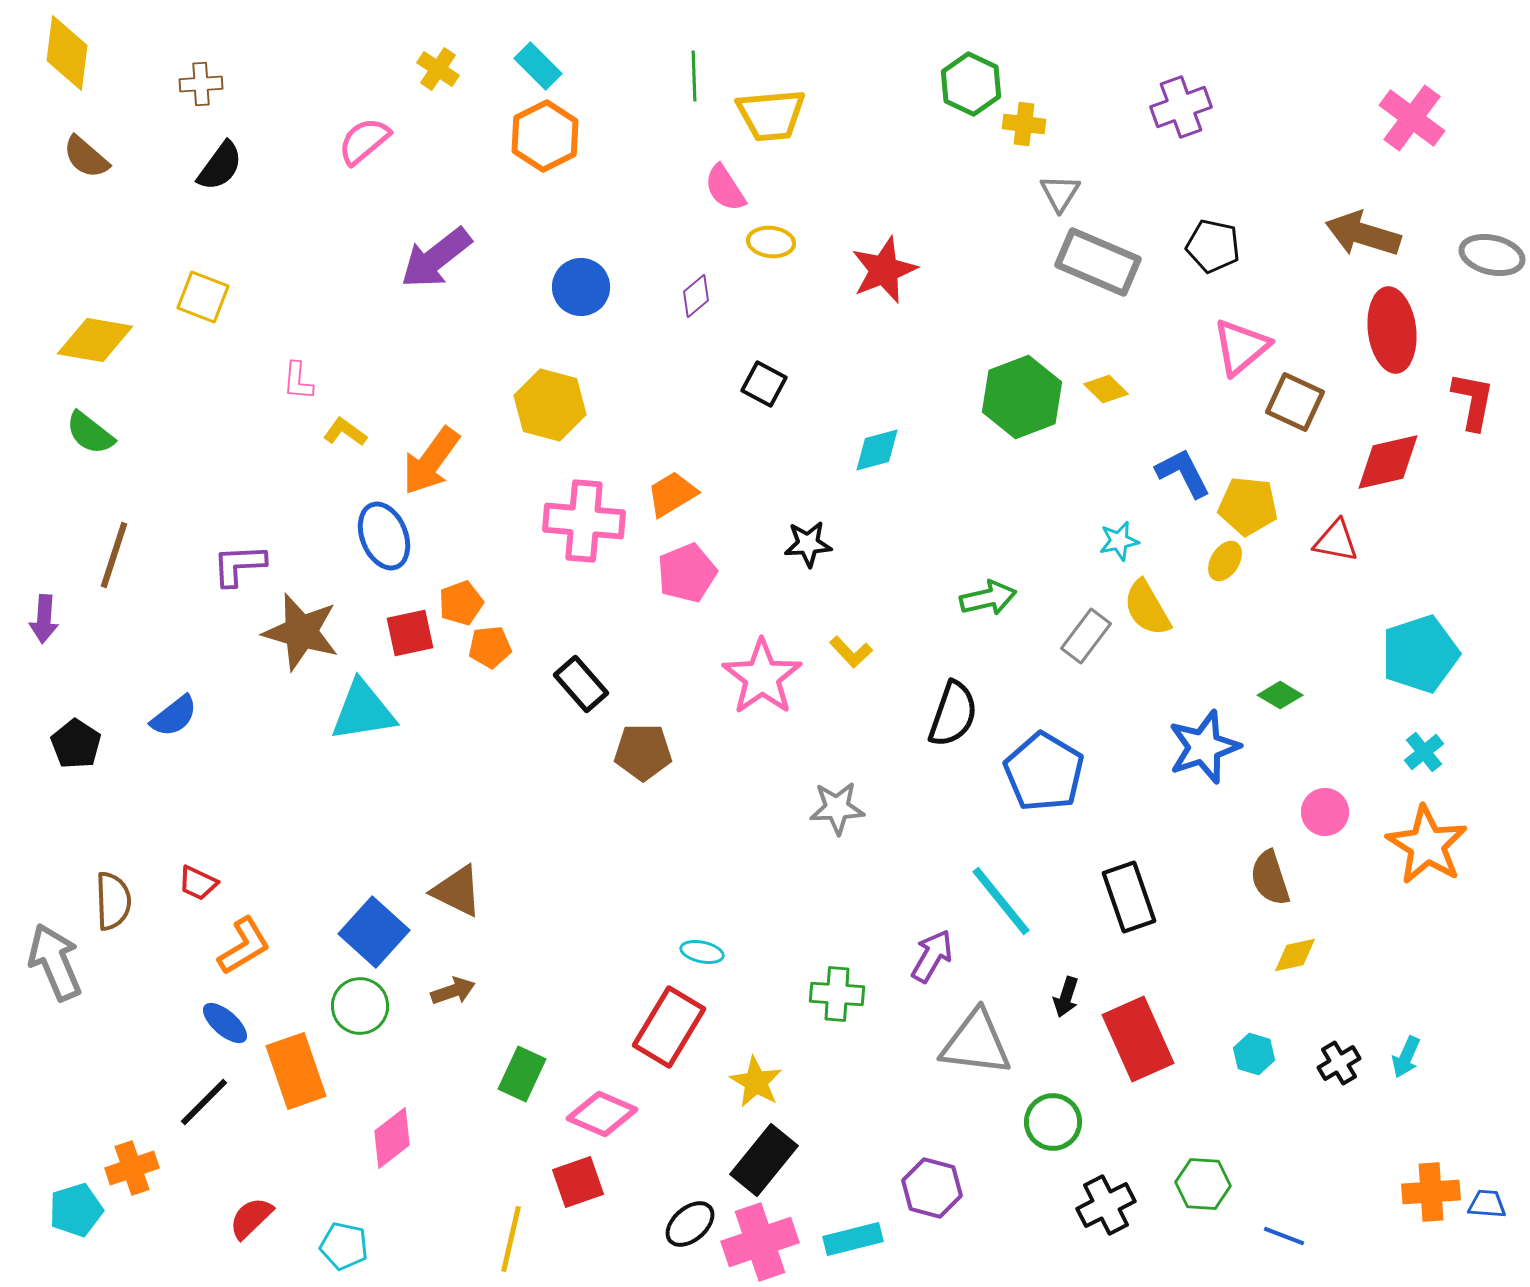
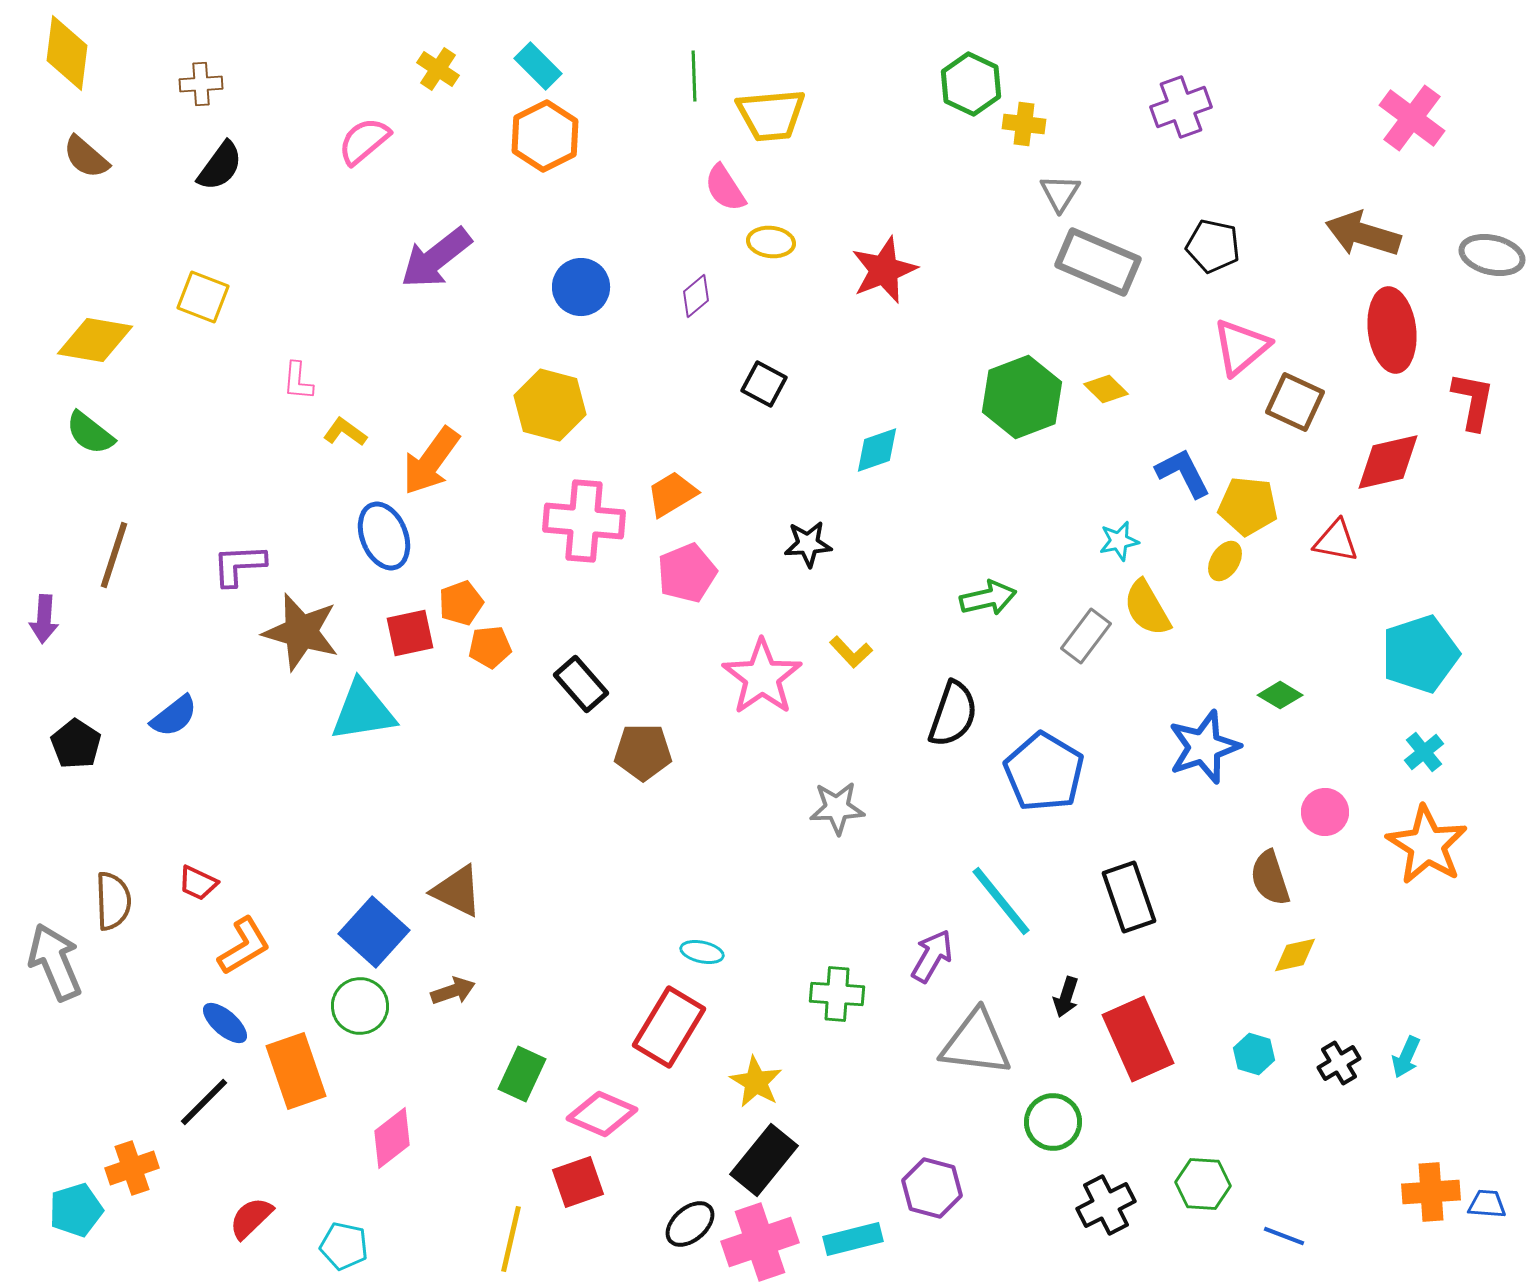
cyan diamond at (877, 450): rotated 4 degrees counterclockwise
